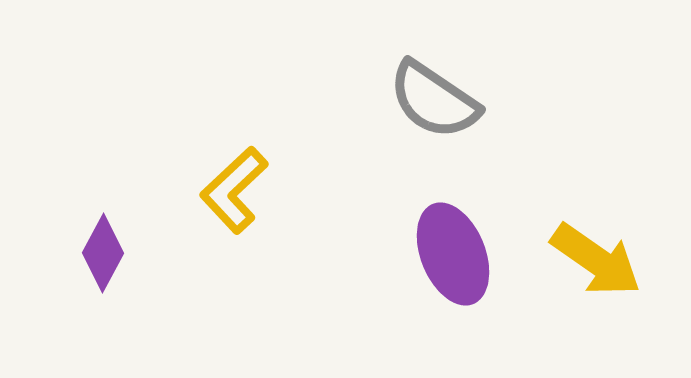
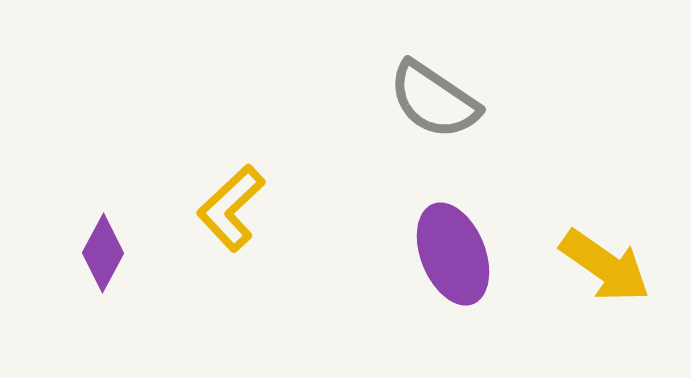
yellow L-shape: moved 3 px left, 18 px down
yellow arrow: moved 9 px right, 6 px down
